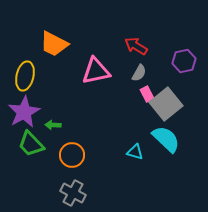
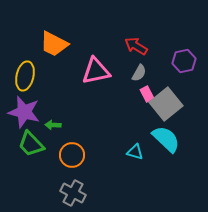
purple star: rotated 28 degrees counterclockwise
